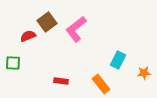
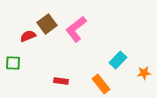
brown square: moved 2 px down
cyan rectangle: rotated 18 degrees clockwise
